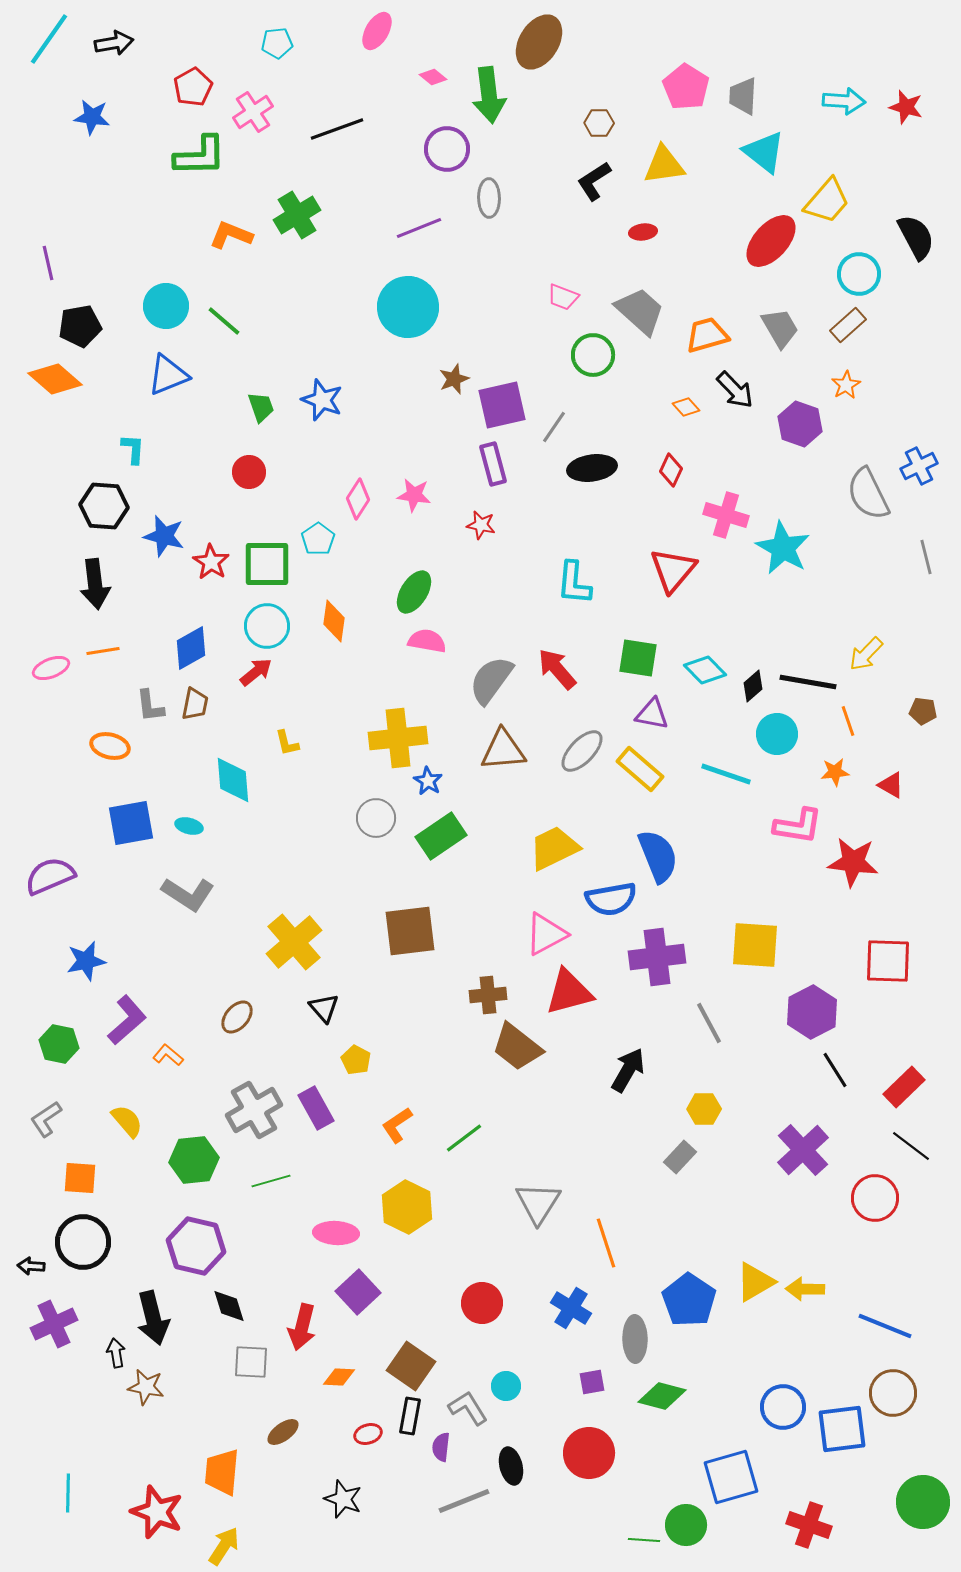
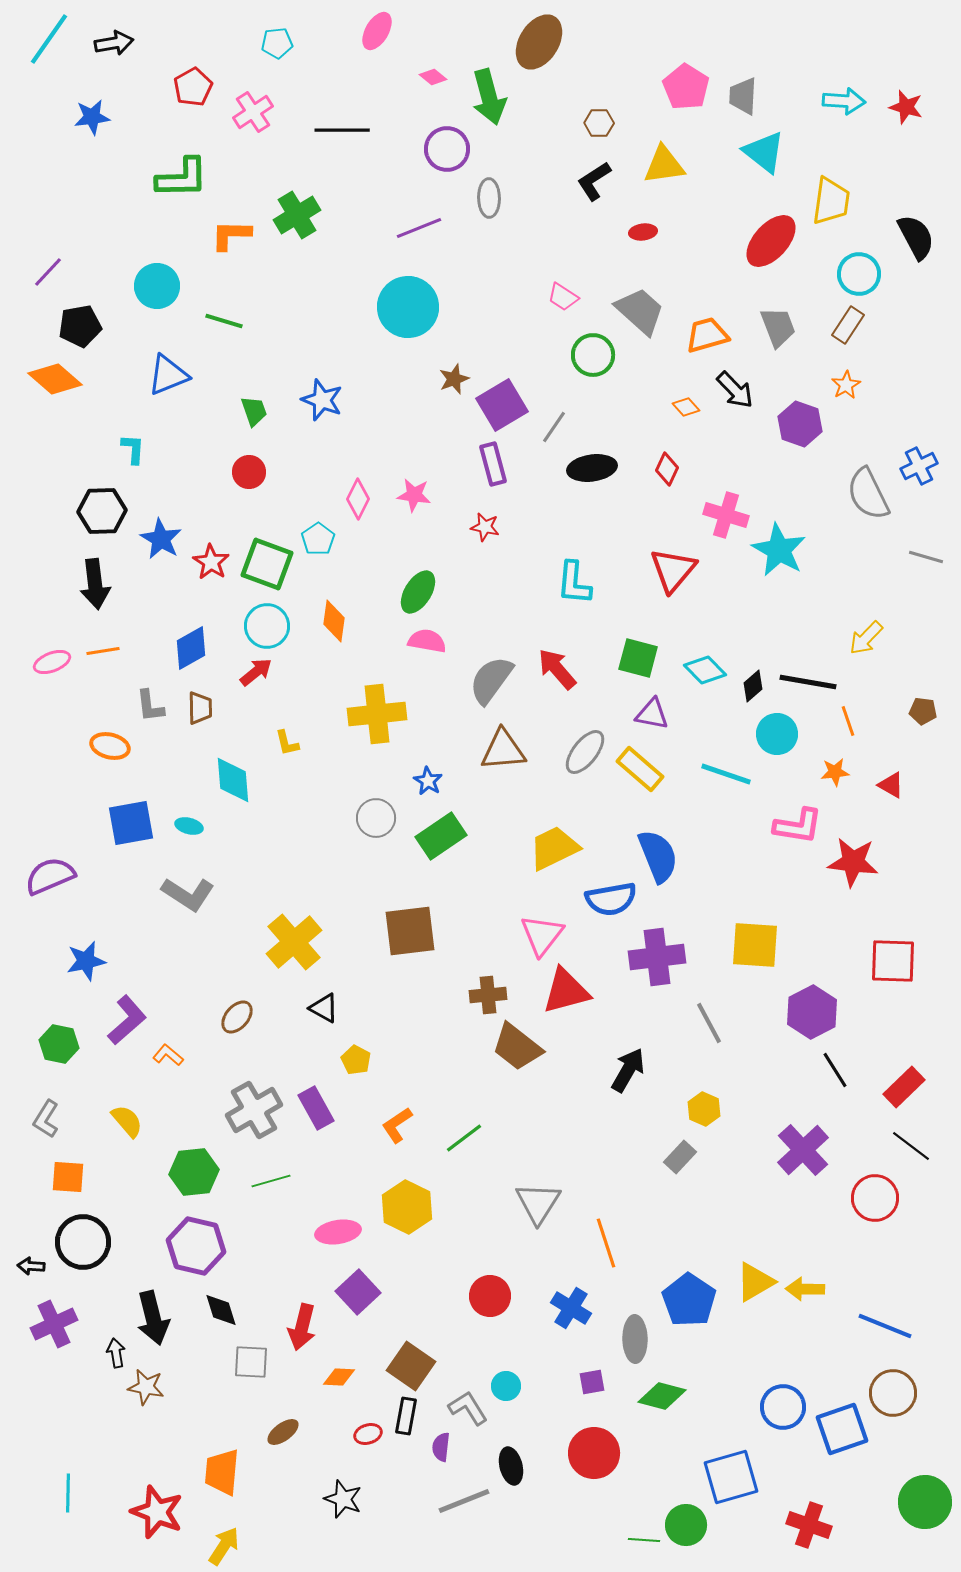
green arrow at (489, 95): moved 2 px down; rotated 8 degrees counterclockwise
blue star at (92, 117): rotated 15 degrees counterclockwise
black line at (337, 129): moved 5 px right, 1 px down; rotated 20 degrees clockwise
green L-shape at (200, 156): moved 18 px left, 22 px down
yellow trapezoid at (827, 201): moved 4 px right; rotated 33 degrees counterclockwise
orange L-shape at (231, 235): rotated 21 degrees counterclockwise
purple line at (48, 263): moved 9 px down; rotated 56 degrees clockwise
pink trapezoid at (563, 297): rotated 12 degrees clockwise
cyan circle at (166, 306): moved 9 px left, 20 px up
green line at (224, 321): rotated 24 degrees counterclockwise
brown rectangle at (848, 325): rotated 15 degrees counterclockwise
gray trapezoid at (780, 328): moved 2 px left, 1 px up; rotated 9 degrees clockwise
purple square at (502, 405): rotated 18 degrees counterclockwise
green trapezoid at (261, 407): moved 7 px left, 4 px down
red diamond at (671, 470): moved 4 px left, 1 px up
pink diamond at (358, 499): rotated 6 degrees counterclockwise
black hexagon at (104, 506): moved 2 px left, 5 px down; rotated 6 degrees counterclockwise
red star at (481, 525): moved 4 px right, 2 px down
blue star at (164, 536): moved 3 px left, 3 px down; rotated 15 degrees clockwise
cyan star at (783, 548): moved 4 px left, 2 px down
gray line at (926, 557): rotated 60 degrees counterclockwise
green square at (267, 564): rotated 20 degrees clockwise
green ellipse at (414, 592): moved 4 px right
yellow arrow at (866, 654): moved 16 px up
green square at (638, 658): rotated 6 degrees clockwise
pink ellipse at (51, 668): moved 1 px right, 6 px up
brown trapezoid at (195, 704): moved 5 px right, 4 px down; rotated 12 degrees counterclockwise
yellow cross at (398, 738): moved 21 px left, 24 px up
gray ellipse at (582, 751): moved 3 px right, 1 px down; rotated 6 degrees counterclockwise
pink triangle at (546, 934): moved 4 px left, 1 px down; rotated 24 degrees counterclockwise
red square at (888, 961): moved 5 px right
red triangle at (569, 992): moved 3 px left, 1 px up
black triangle at (324, 1008): rotated 20 degrees counterclockwise
yellow hexagon at (704, 1109): rotated 24 degrees clockwise
gray L-shape at (46, 1119): rotated 24 degrees counterclockwise
green hexagon at (194, 1160): moved 12 px down
orange square at (80, 1178): moved 12 px left, 1 px up
pink ellipse at (336, 1233): moved 2 px right, 1 px up; rotated 12 degrees counterclockwise
red circle at (482, 1303): moved 8 px right, 7 px up
black diamond at (229, 1306): moved 8 px left, 4 px down
black rectangle at (410, 1416): moved 4 px left
blue square at (842, 1429): rotated 12 degrees counterclockwise
red circle at (589, 1453): moved 5 px right
green circle at (923, 1502): moved 2 px right
